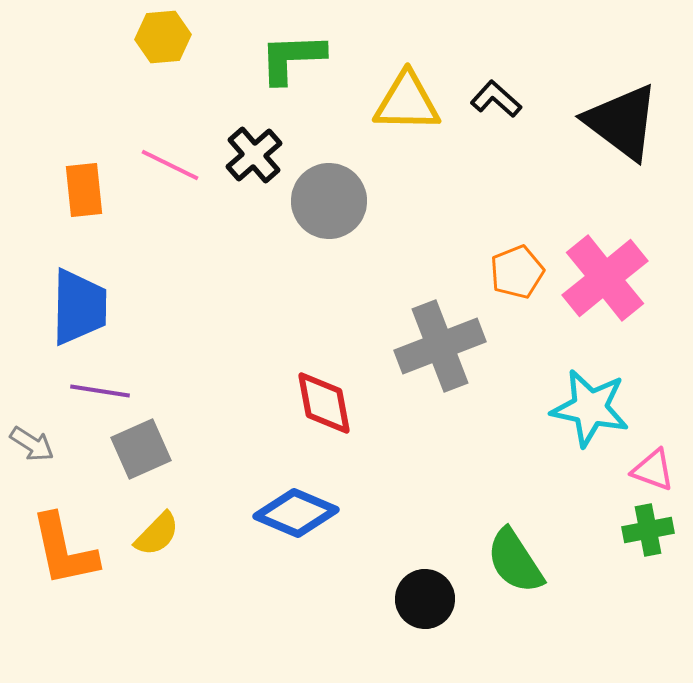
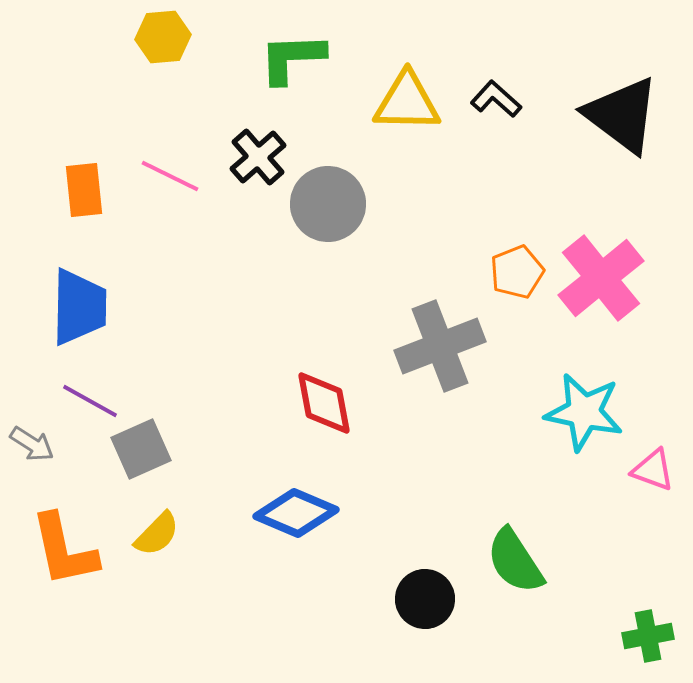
black triangle: moved 7 px up
black cross: moved 4 px right, 2 px down
pink line: moved 11 px down
gray circle: moved 1 px left, 3 px down
pink cross: moved 4 px left
purple line: moved 10 px left, 10 px down; rotated 20 degrees clockwise
cyan star: moved 6 px left, 4 px down
green cross: moved 106 px down
